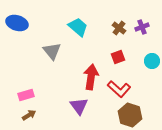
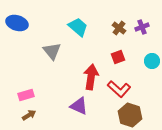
purple triangle: rotated 30 degrees counterclockwise
